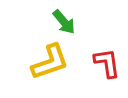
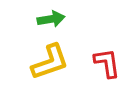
green arrow: moved 13 px left, 3 px up; rotated 60 degrees counterclockwise
